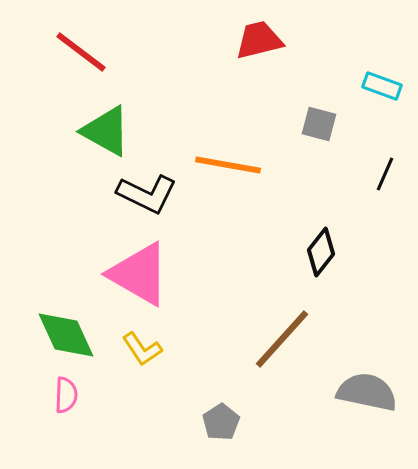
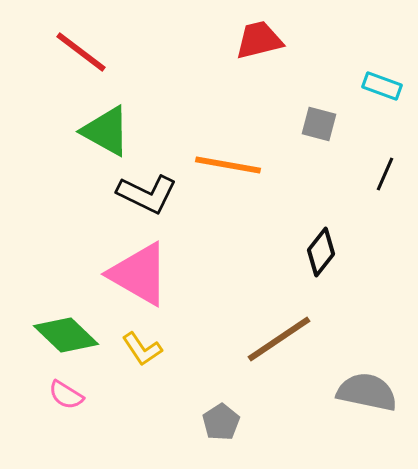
green diamond: rotated 22 degrees counterclockwise
brown line: moved 3 px left; rotated 14 degrees clockwise
pink semicircle: rotated 120 degrees clockwise
